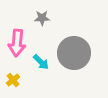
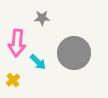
cyan arrow: moved 3 px left
